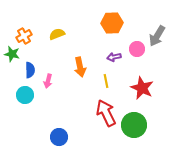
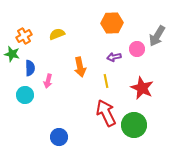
blue semicircle: moved 2 px up
